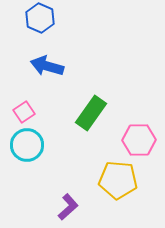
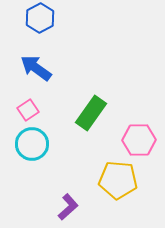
blue hexagon: rotated 8 degrees clockwise
blue arrow: moved 11 px left, 2 px down; rotated 20 degrees clockwise
pink square: moved 4 px right, 2 px up
cyan circle: moved 5 px right, 1 px up
